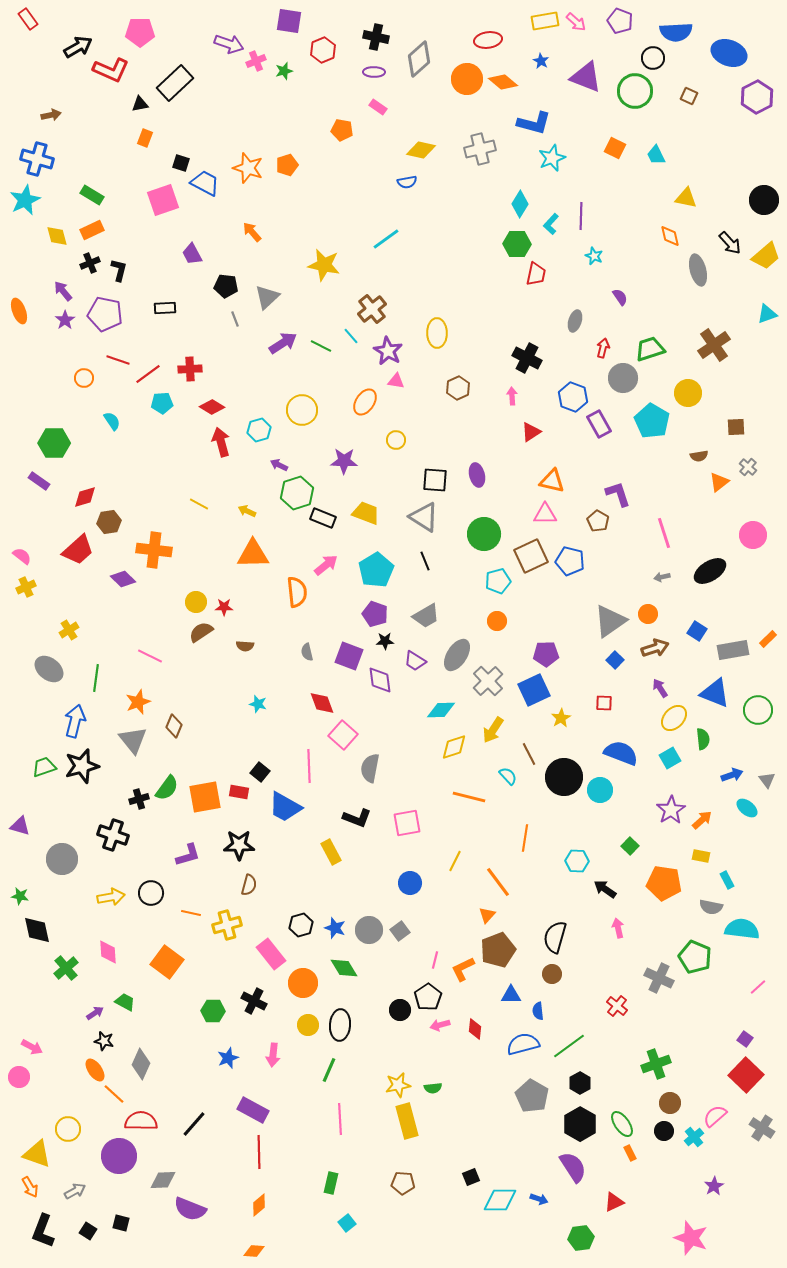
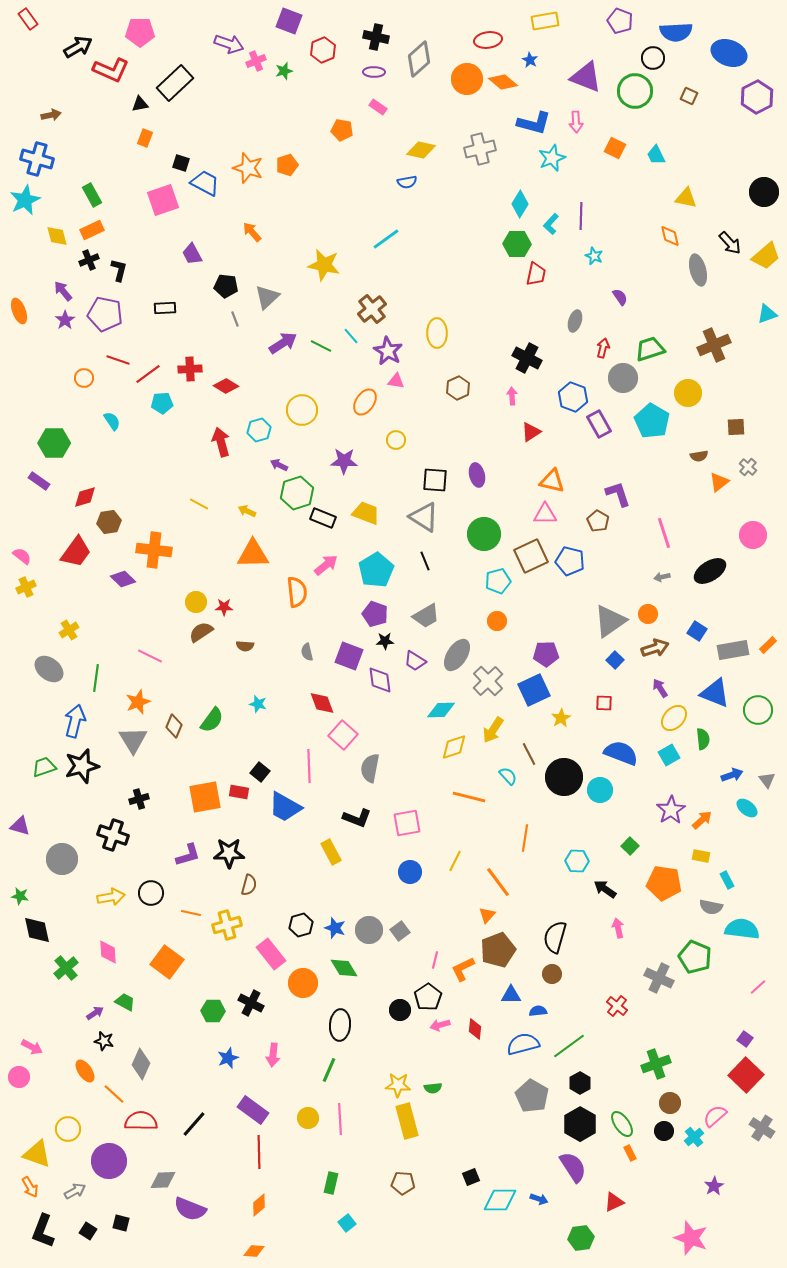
purple square at (289, 21): rotated 12 degrees clockwise
pink arrow at (576, 22): moved 100 px down; rotated 45 degrees clockwise
blue star at (541, 61): moved 11 px left, 1 px up
green rectangle at (92, 195): rotated 30 degrees clockwise
black circle at (764, 200): moved 8 px up
black cross at (90, 263): moved 1 px left, 3 px up
brown cross at (714, 345): rotated 12 degrees clockwise
red diamond at (212, 407): moved 14 px right, 21 px up
red trapezoid at (78, 550): moved 2 px left, 2 px down; rotated 12 degrees counterclockwise
orange rectangle at (768, 639): moved 6 px down
gray triangle at (133, 740): rotated 8 degrees clockwise
cyan square at (670, 758): moved 1 px left, 3 px up
green semicircle at (167, 788): moved 45 px right, 68 px up
black star at (239, 845): moved 10 px left, 8 px down
blue circle at (410, 883): moved 11 px up
black cross at (254, 1001): moved 3 px left, 2 px down
blue semicircle at (538, 1011): rotated 90 degrees clockwise
yellow circle at (308, 1025): moved 93 px down
orange ellipse at (95, 1070): moved 10 px left, 1 px down
yellow star at (398, 1085): rotated 15 degrees clockwise
purple rectangle at (253, 1110): rotated 8 degrees clockwise
purple circle at (119, 1156): moved 10 px left, 5 px down
